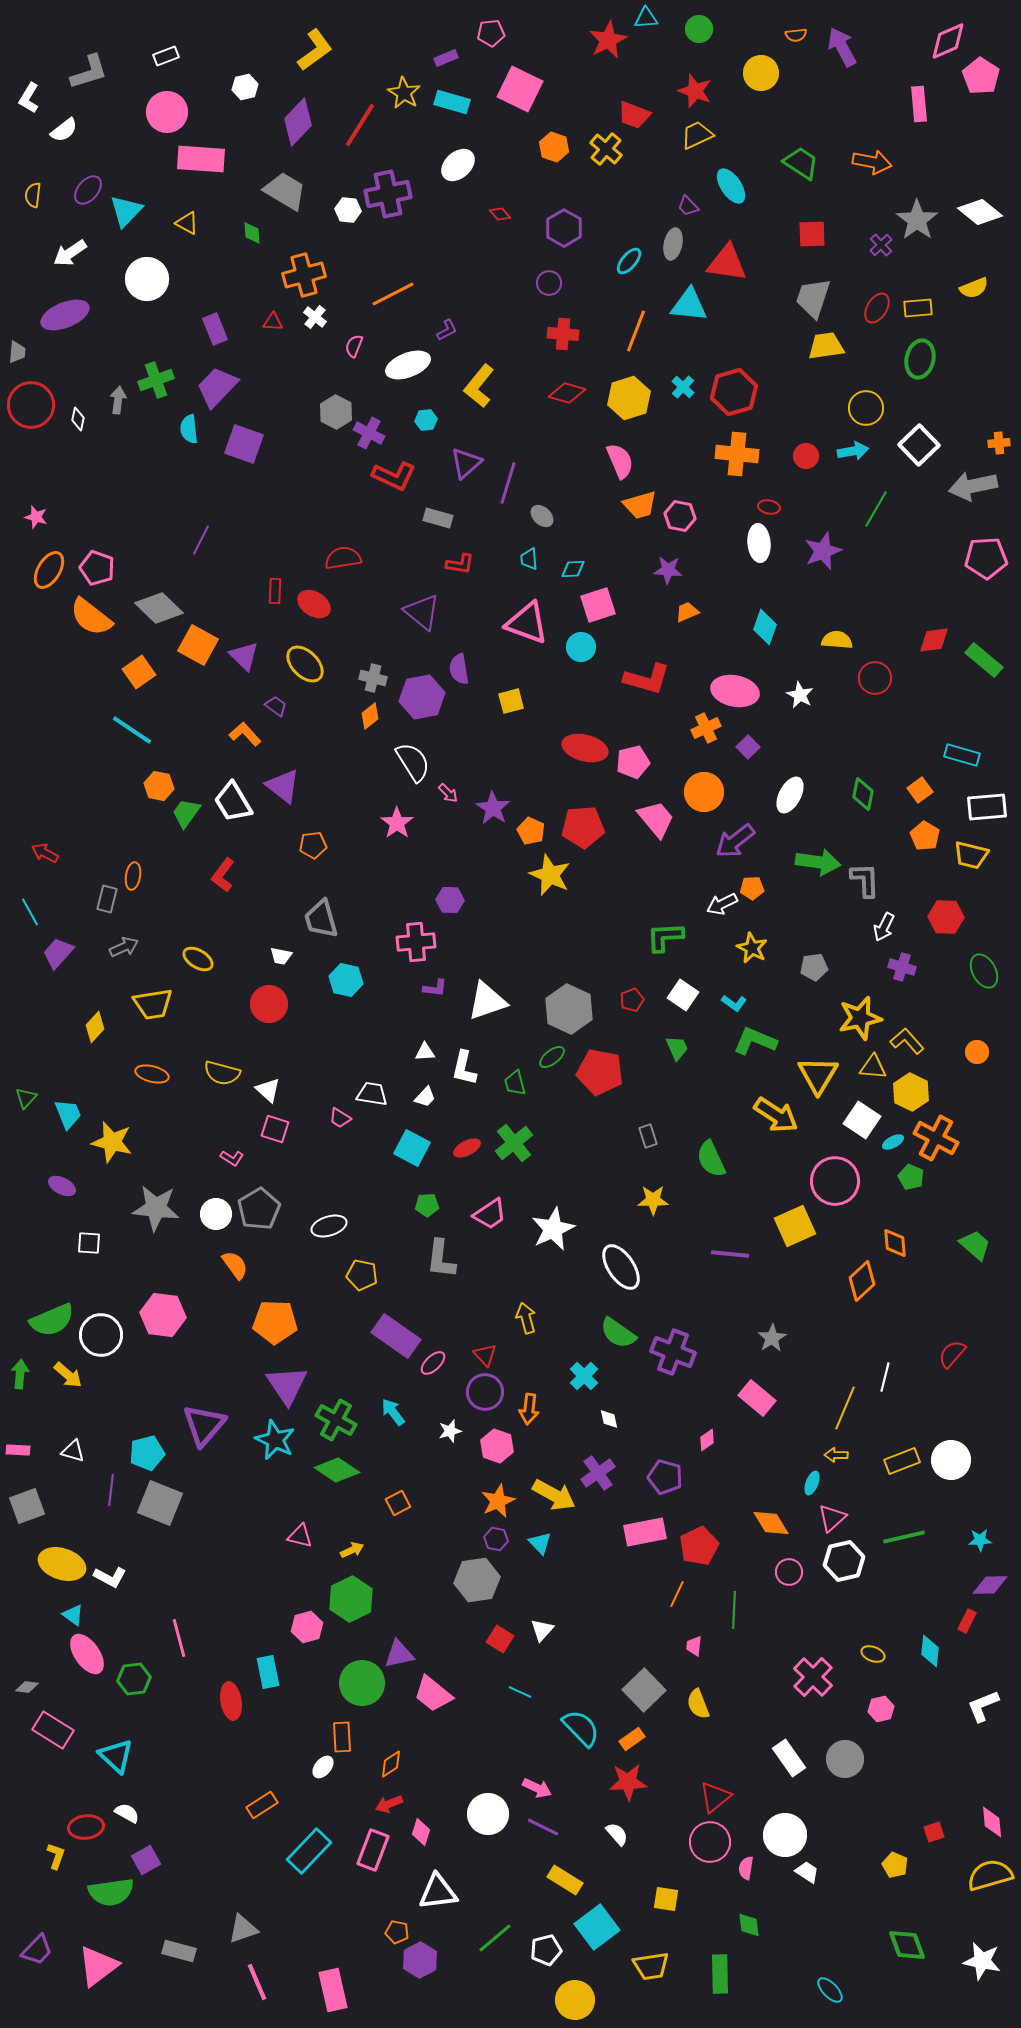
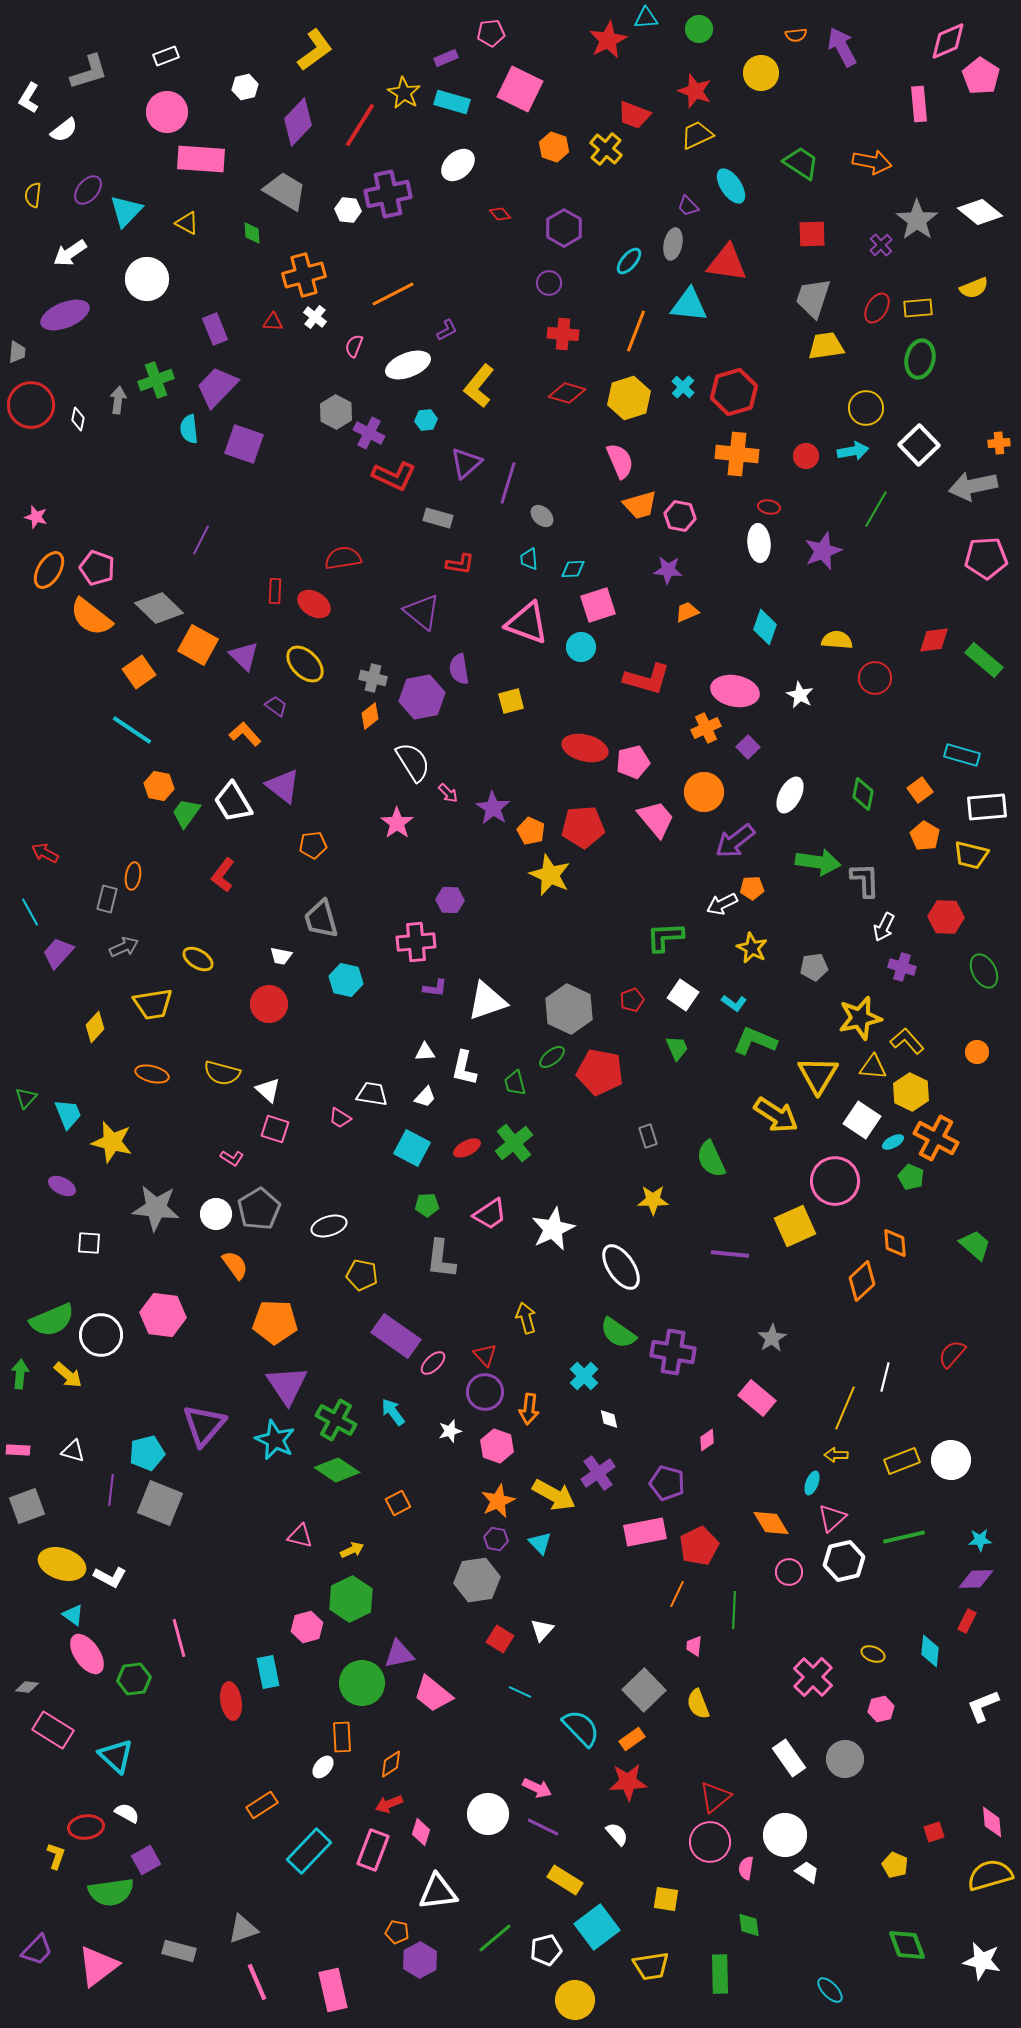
purple cross at (673, 1352): rotated 12 degrees counterclockwise
purple pentagon at (665, 1477): moved 2 px right, 6 px down
purple diamond at (990, 1585): moved 14 px left, 6 px up
